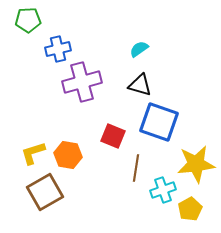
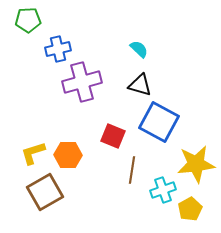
cyan semicircle: rotated 78 degrees clockwise
blue square: rotated 9 degrees clockwise
orange hexagon: rotated 8 degrees counterclockwise
brown line: moved 4 px left, 2 px down
